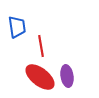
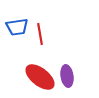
blue trapezoid: rotated 90 degrees clockwise
red line: moved 1 px left, 12 px up
